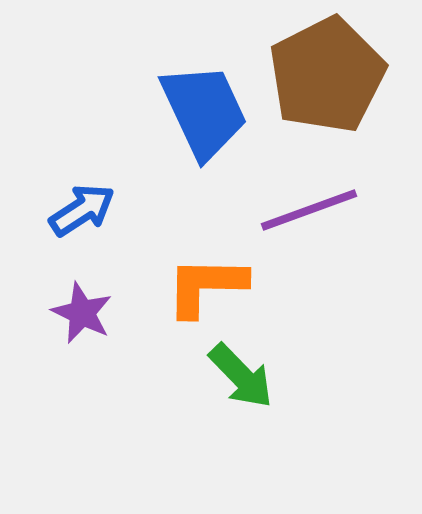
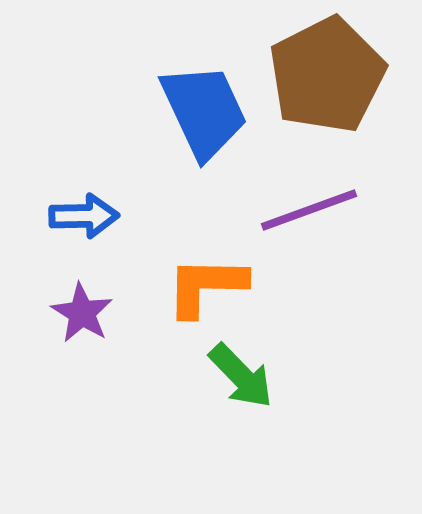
blue arrow: moved 2 px right, 6 px down; rotated 32 degrees clockwise
purple star: rotated 6 degrees clockwise
